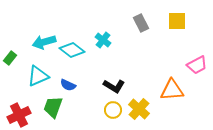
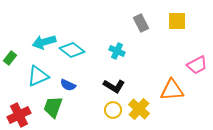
cyan cross: moved 14 px right, 11 px down; rotated 14 degrees counterclockwise
